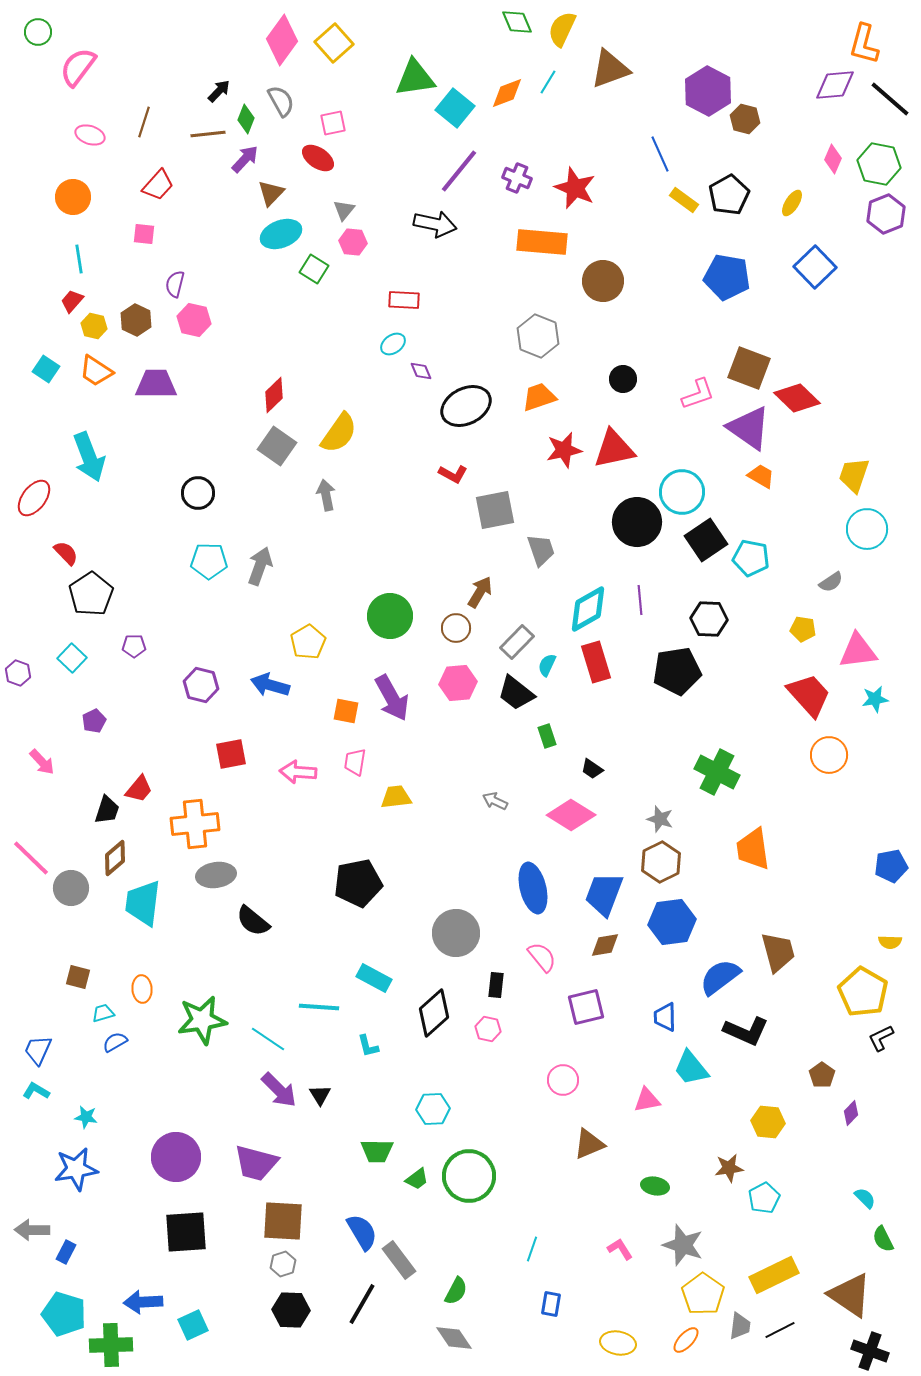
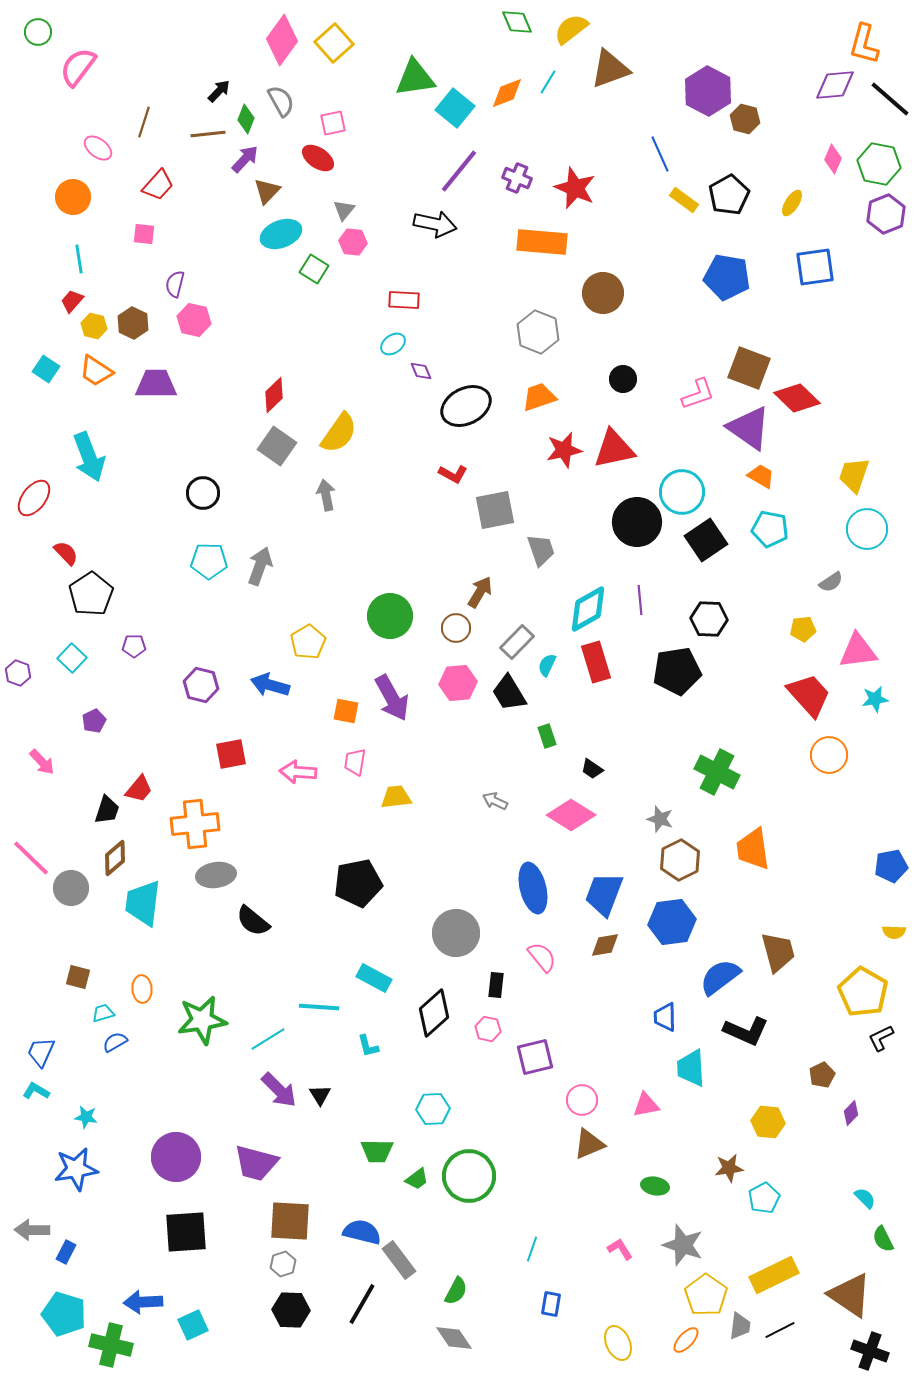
yellow semicircle at (562, 29): moved 9 px right; rotated 27 degrees clockwise
pink ellipse at (90, 135): moved 8 px right, 13 px down; rotated 20 degrees clockwise
brown triangle at (271, 193): moved 4 px left, 2 px up
blue square at (815, 267): rotated 36 degrees clockwise
brown circle at (603, 281): moved 12 px down
brown hexagon at (136, 320): moved 3 px left, 3 px down
gray hexagon at (538, 336): moved 4 px up
black circle at (198, 493): moved 5 px right
cyan pentagon at (751, 558): moved 19 px right, 29 px up
yellow pentagon at (803, 629): rotated 15 degrees counterclockwise
black trapezoid at (516, 693): moved 7 px left; rotated 21 degrees clockwise
brown hexagon at (661, 862): moved 19 px right, 2 px up
yellow semicircle at (890, 942): moved 4 px right, 10 px up
purple square at (586, 1007): moved 51 px left, 50 px down
cyan line at (268, 1039): rotated 66 degrees counterclockwise
blue trapezoid at (38, 1050): moved 3 px right, 2 px down
cyan trapezoid at (691, 1068): rotated 36 degrees clockwise
brown pentagon at (822, 1075): rotated 10 degrees clockwise
pink circle at (563, 1080): moved 19 px right, 20 px down
pink triangle at (647, 1100): moved 1 px left, 5 px down
brown square at (283, 1221): moved 7 px right
blue semicircle at (362, 1232): rotated 45 degrees counterclockwise
yellow pentagon at (703, 1294): moved 3 px right, 1 px down
yellow ellipse at (618, 1343): rotated 56 degrees clockwise
green cross at (111, 1345): rotated 15 degrees clockwise
